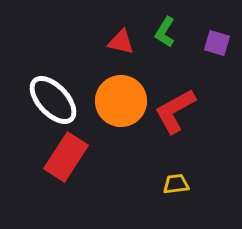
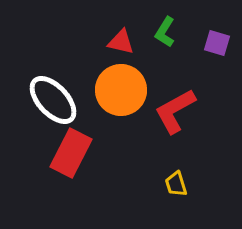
orange circle: moved 11 px up
red rectangle: moved 5 px right, 4 px up; rotated 6 degrees counterclockwise
yellow trapezoid: rotated 100 degrees counterclockwise
